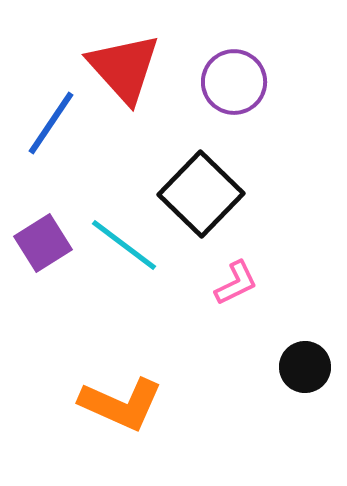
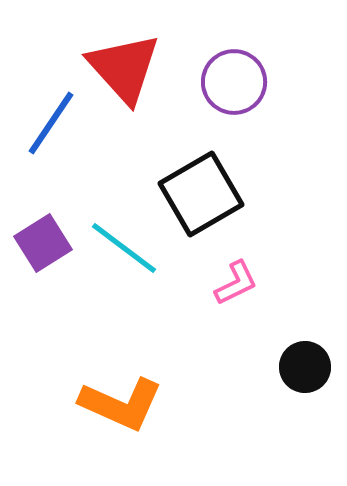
black square: rotated 16 degrees clockwise
cyan line: moved 3 px down
